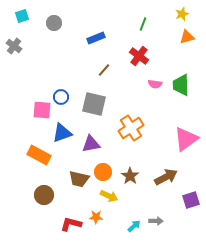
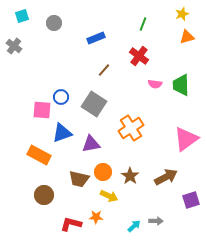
gray square: rotated 20 degrees clockwise
